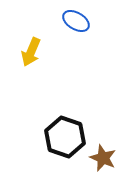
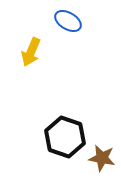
blue ellipse: moved 8 px left
brown star: moved 1 px left; rotated 12 degrees counterclockwise
